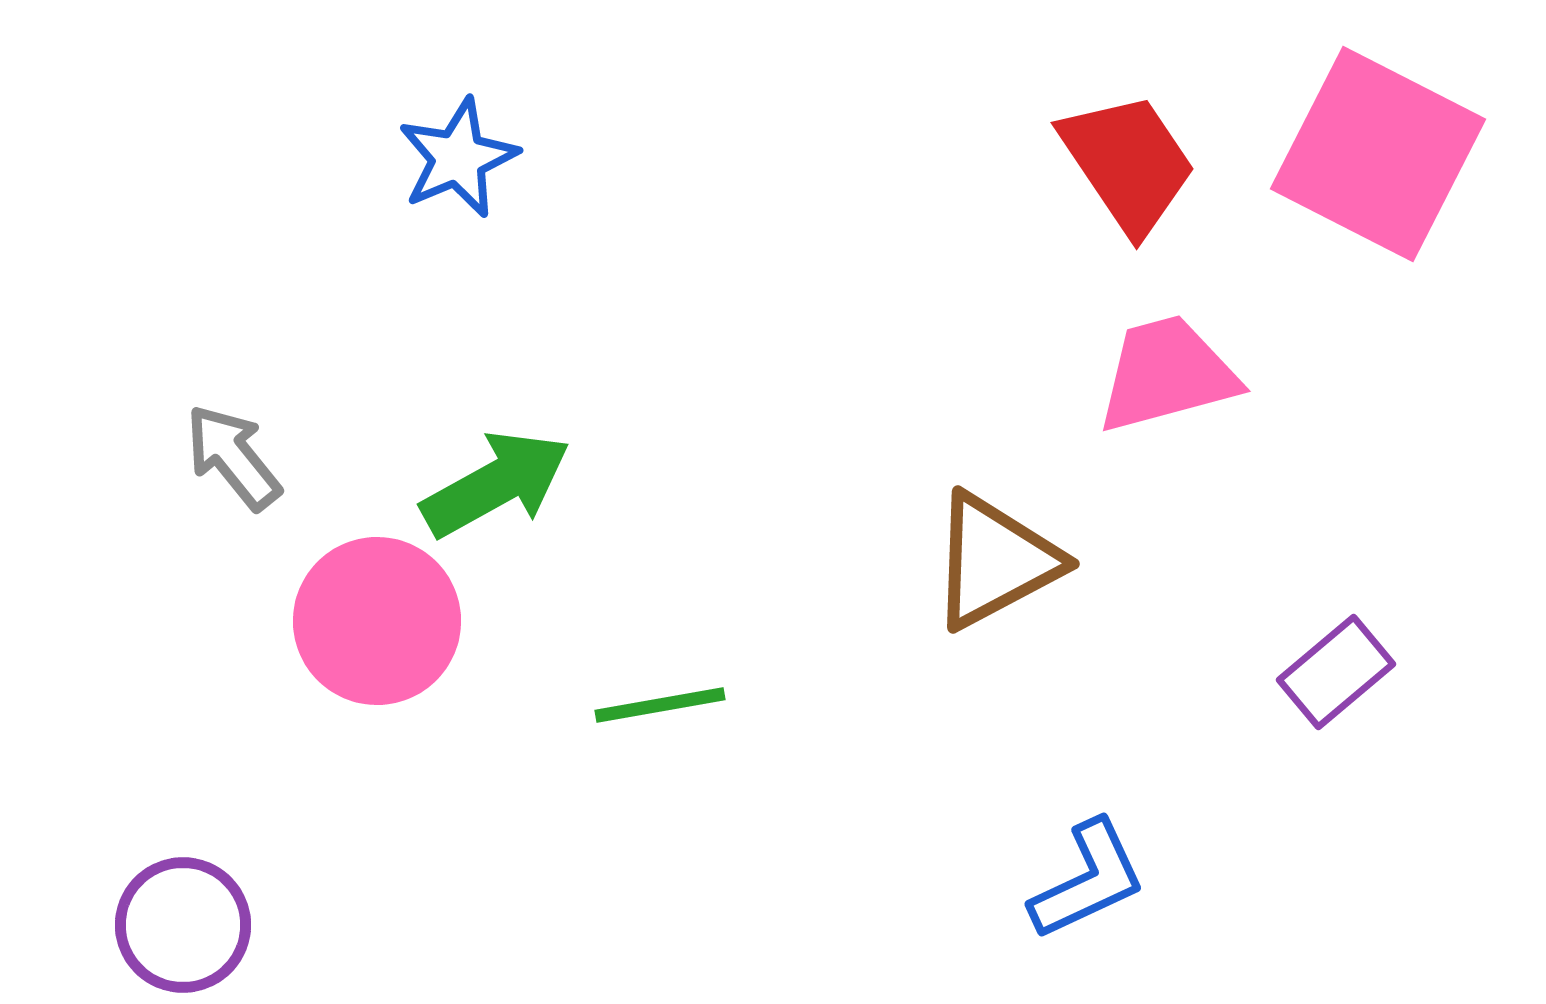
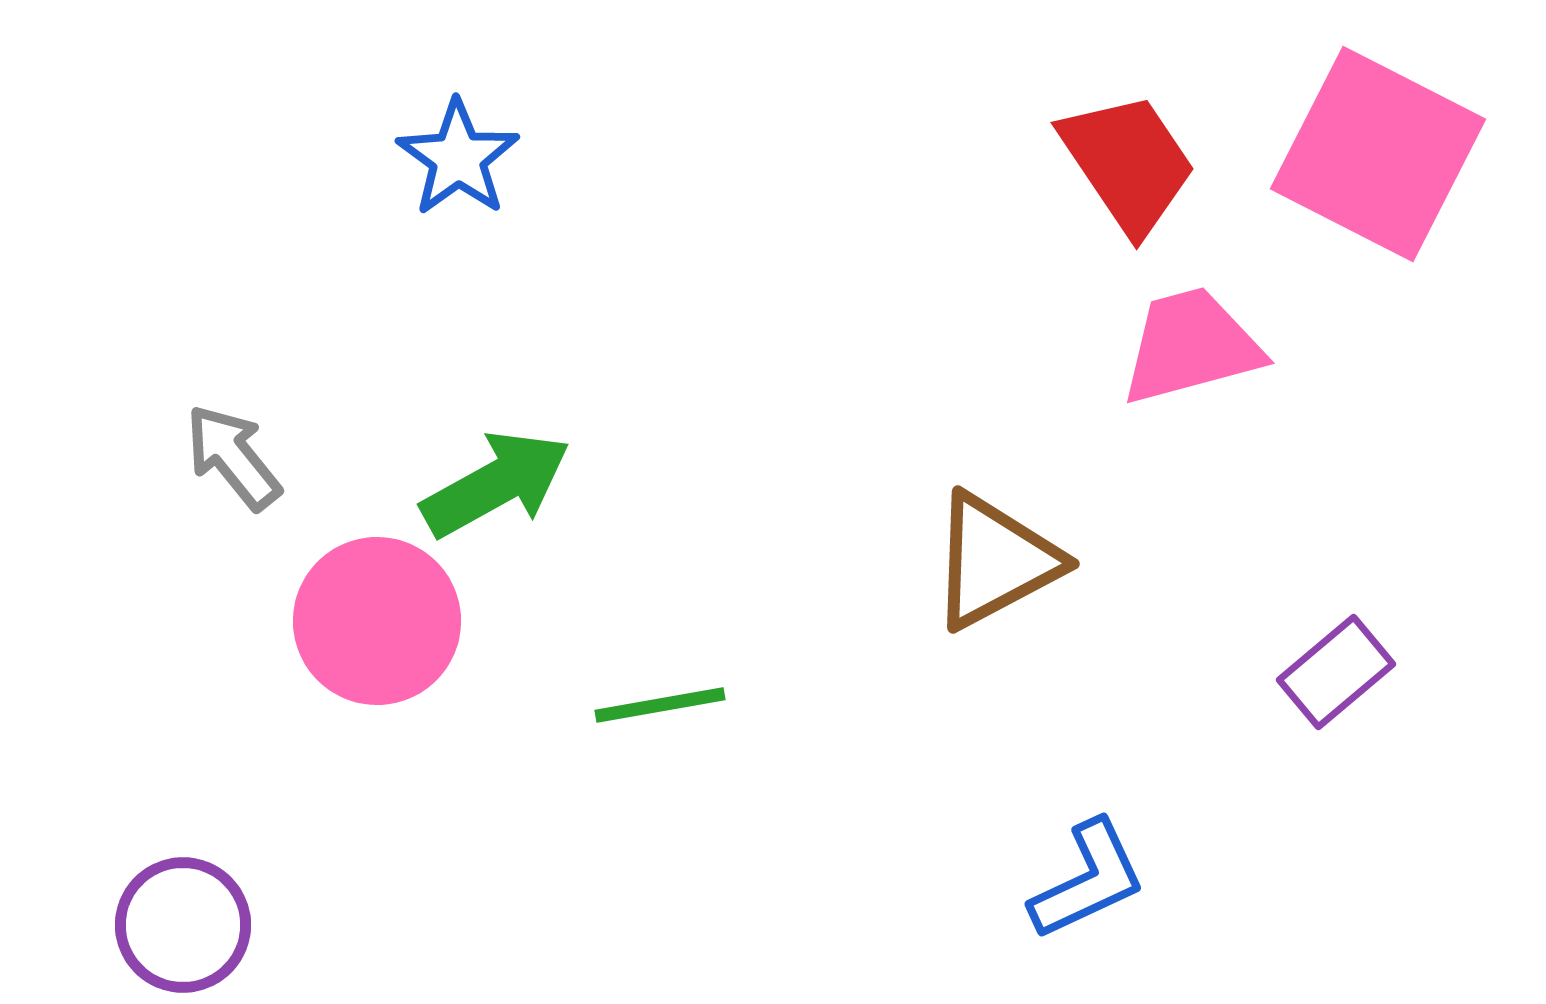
blue star: rotated 13 degrees counterclockwise
pink trapezoid: moved 24 px right, 28 px up
